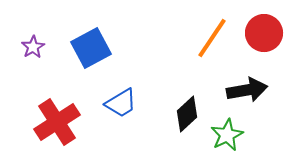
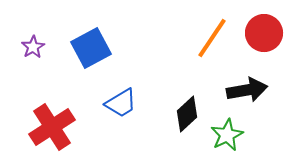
red cross: moved 5 px left, 5 px down
